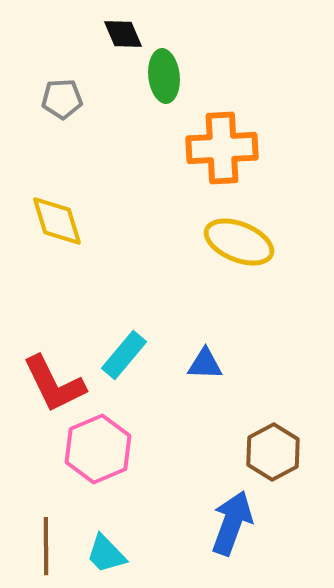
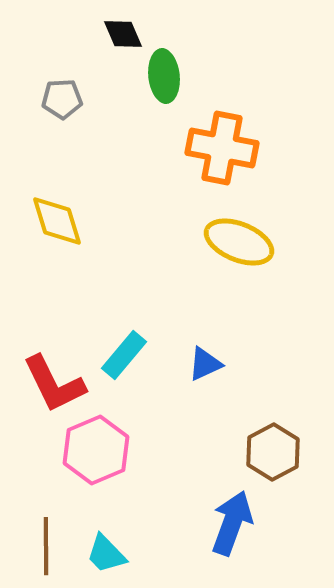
orange cross: rotated 14 degrees clockwise
blue triangle: rotated 27 degrees counterclockwise
pink hexagon: moved 2 px left, 1 px down
